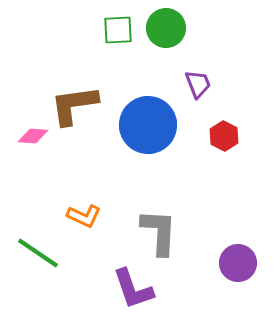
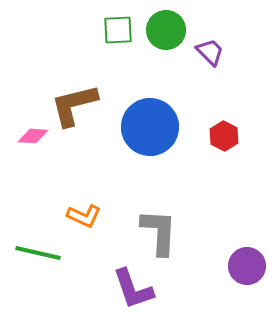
green circle: moved 2 px down
purple trapezoid: moved 12 px right, 32 px up; rotated 24 degrees counterclockwise
brown L-shape: rotated 6 degrees counterclockwise
blue circle: moved 2 px right, 2 px down
green line: rotated 21 degrees counterclockwise
purple circle: moved 9 px right, 3 px down
